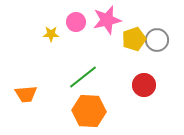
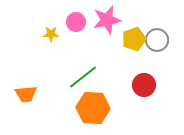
orange hexagon: moved 4 px right, 3 px up
